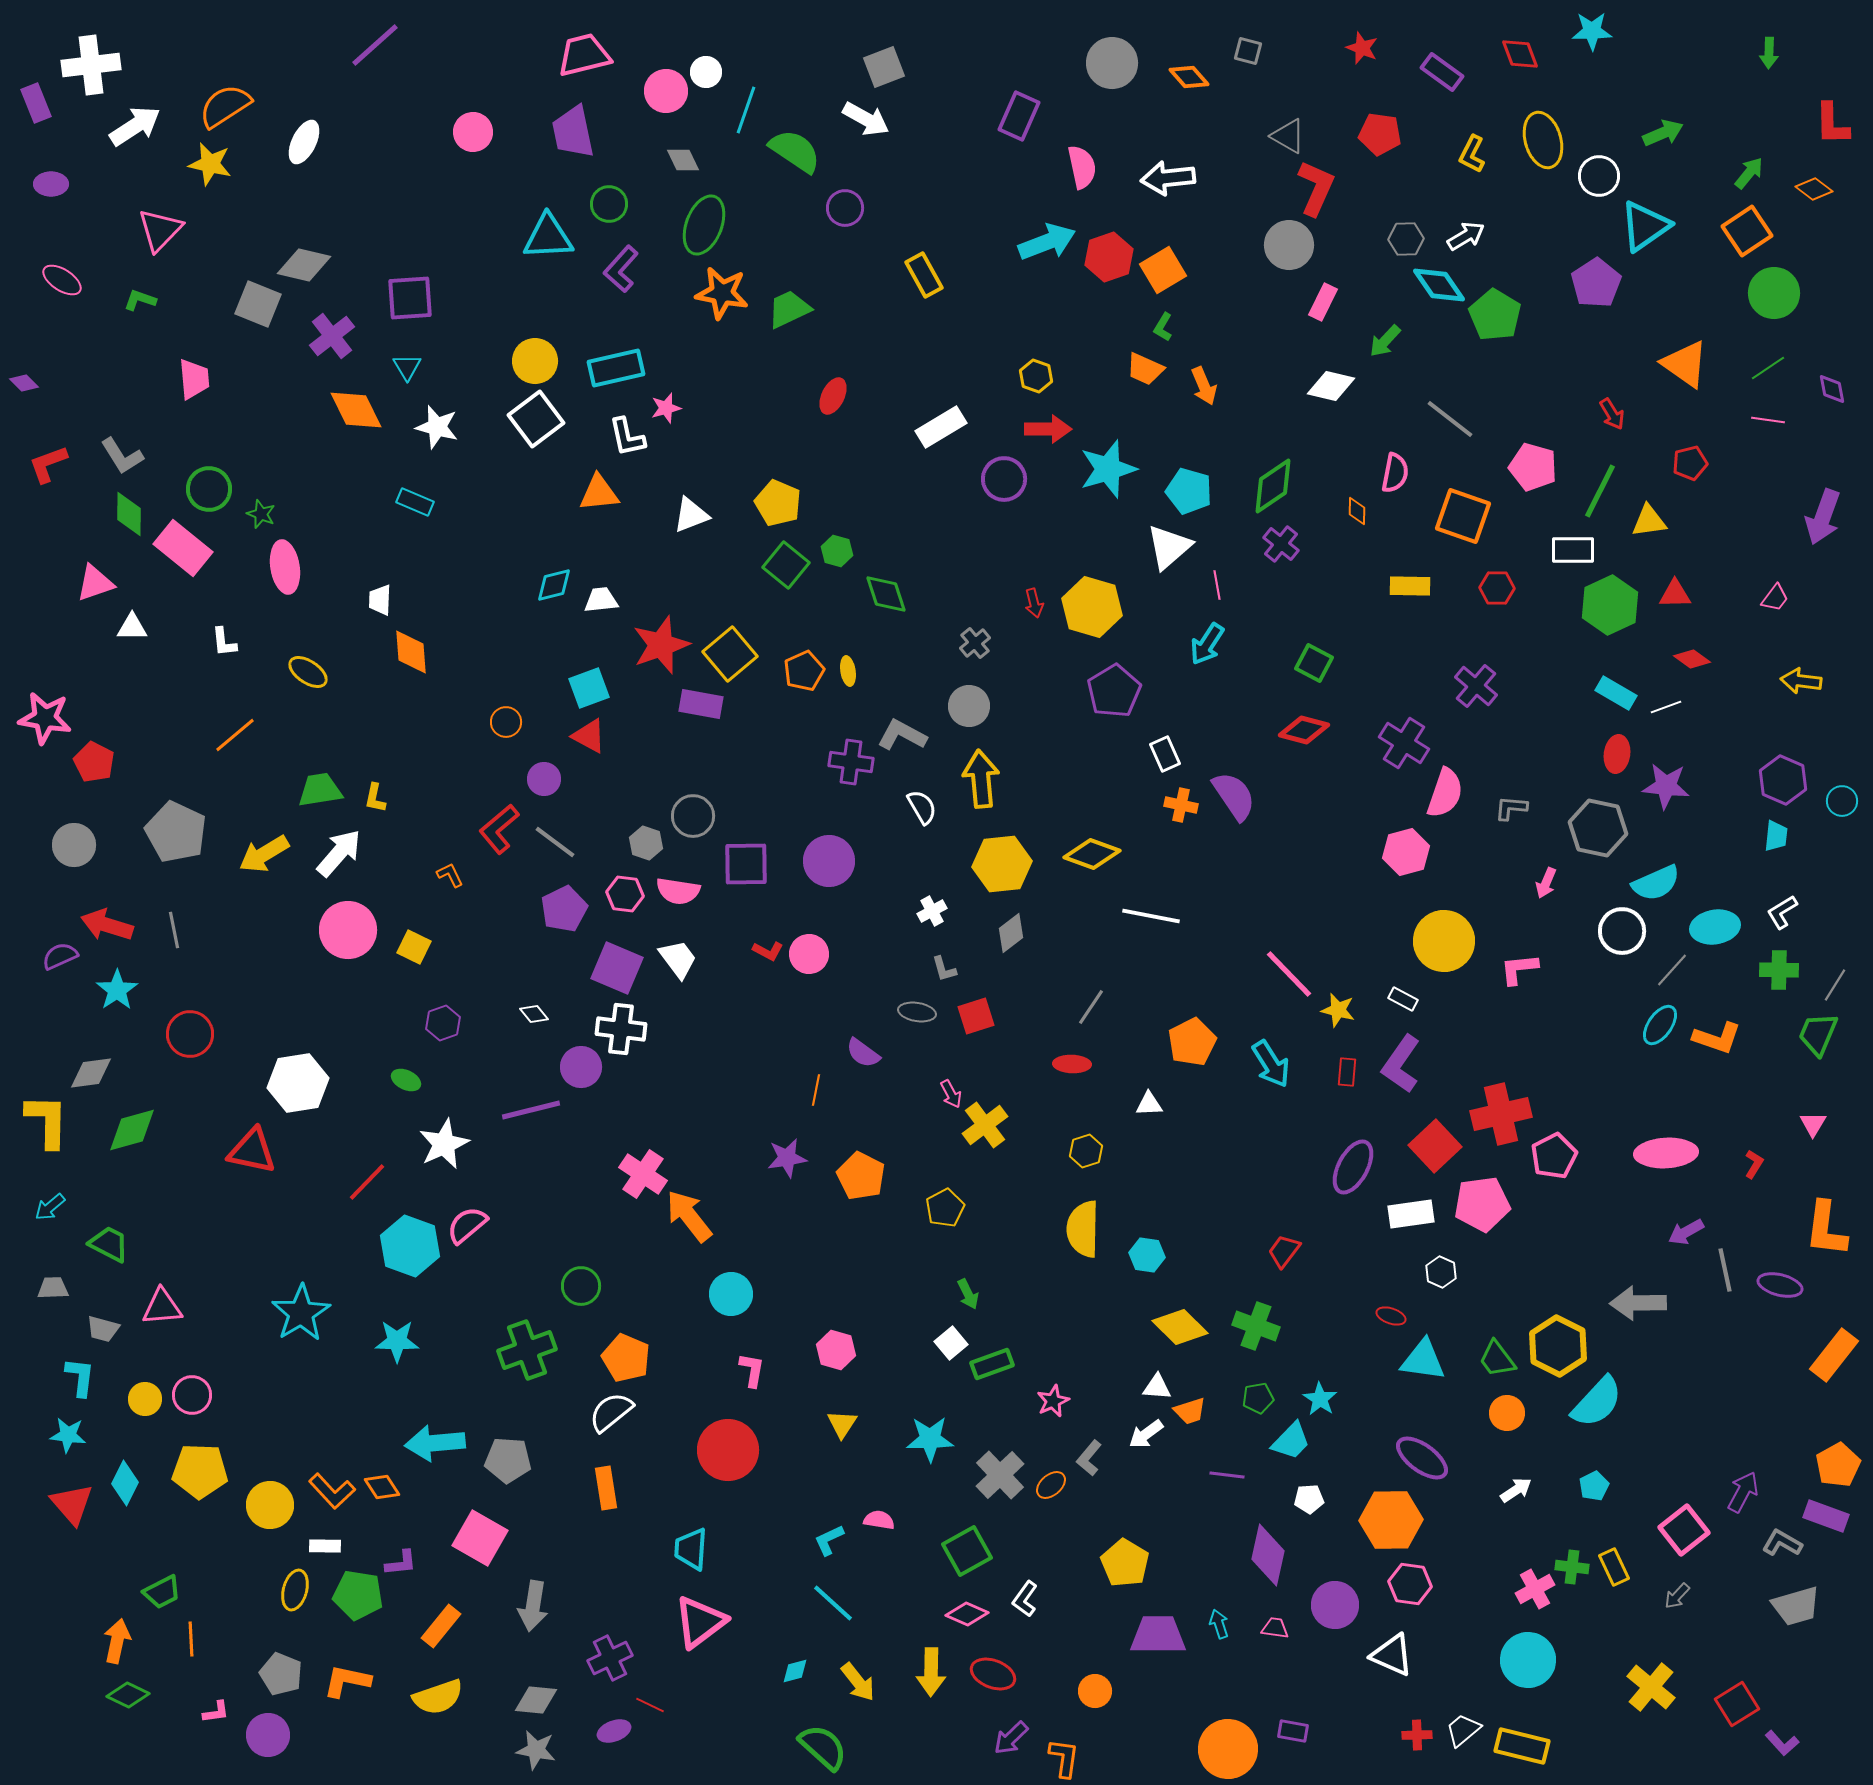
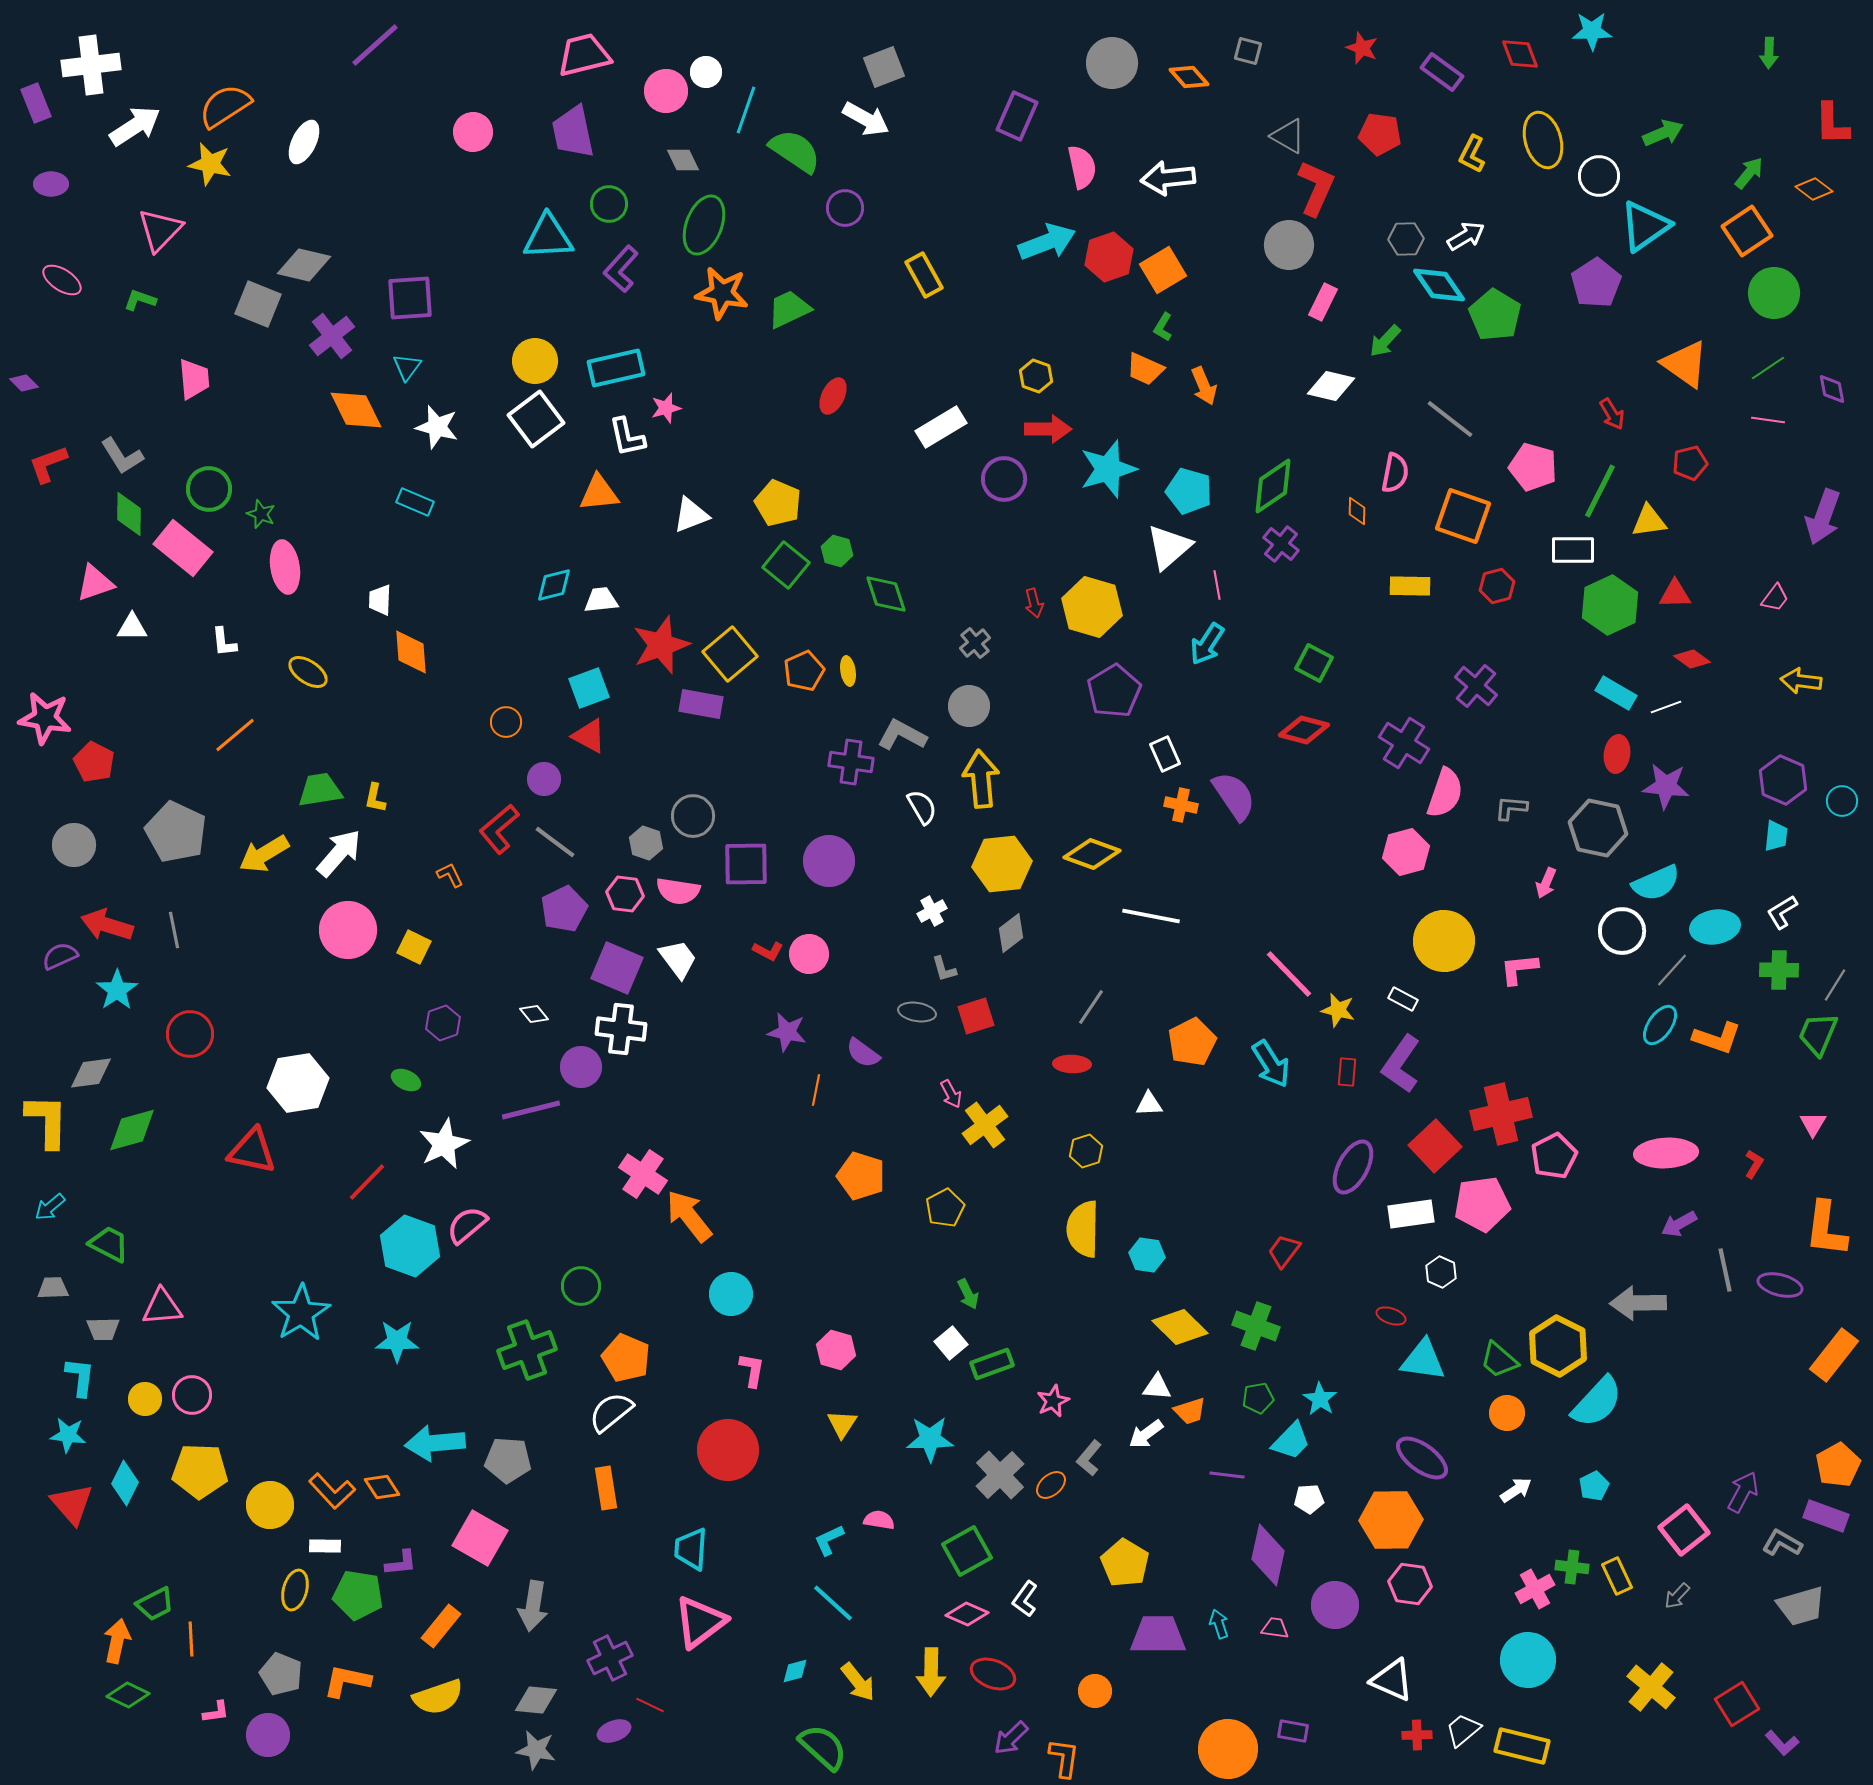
purple rectangle at (1019, 116): moved 2 px left
cyan triangle at (407, 367): rotated 8 degrees clockwise
red hexagon at (1497, 588): moved 2 px up; rotated 16 degrees counterclockwise
purple star at (787, 1158): moved 126 px up; rotated 21 degrees clockwise
orange pentagon at (861, 1176): rotated 9 degrees counterclockwise
purple arrow at (1686, 1232): moved 7 px left, 8 px up
gray trapezoid at (103, 1329): rotated 16 degrees counterclockwise
green trapezoid at (1497, 1359): moved 2 px right, 1 px down; rotated 12 degrees counterclockwise
yellow rectangle at (1614, 1567): moved 3 px right, 9 px down
green trapezoid at (162, 1592): moved 7 px left, 12 px down
gray trapezoid at (1796, 1606): moved 5 px right
white triangle at (1392, 1655): moved 25 px down
